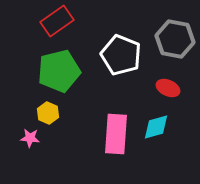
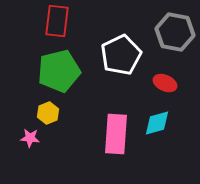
red rectangle: rotated 48 degrees counterclockwise
gray hexagon: moved 7 px up
white pentagon: rotated 24 degrees clockwise
red ellipse: moved 3 px left, 5 px up
yellow hexagon: rotated 15 degrees clockwise
cyan diamond: moved 1 px right, 4 px up
